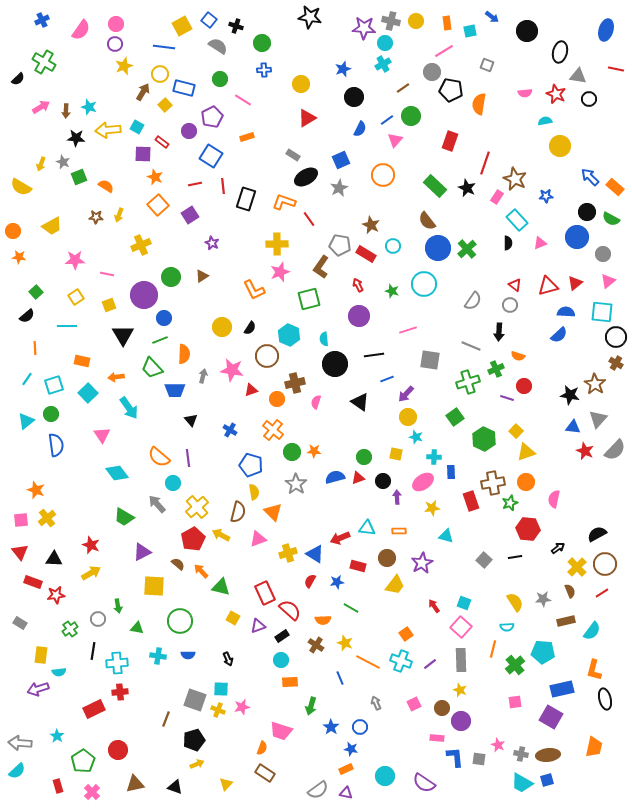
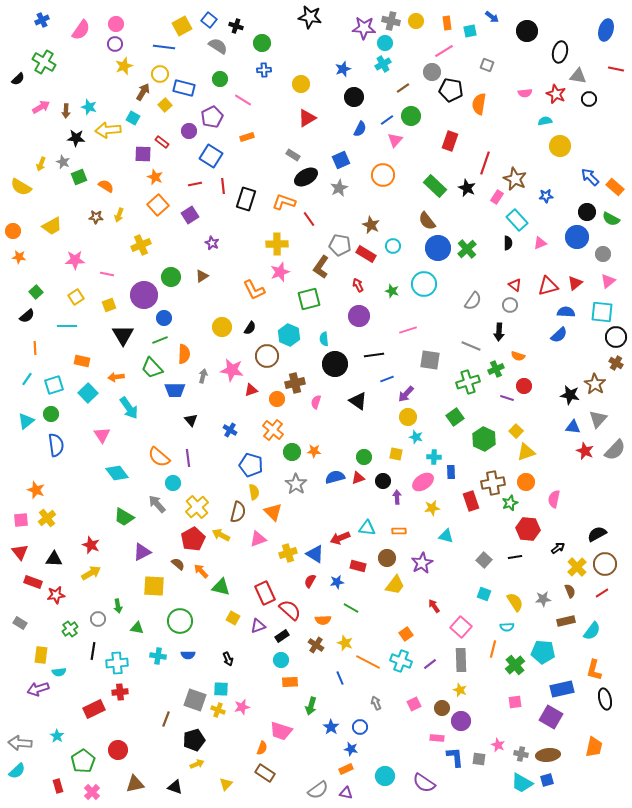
cyan square at (137, 127): moved 4 px left, 9 px up
black triangle at (360, 402): moved 2 px left, 1 px up
cyan square at (464, 603): moved 20 px right, 9 px up
